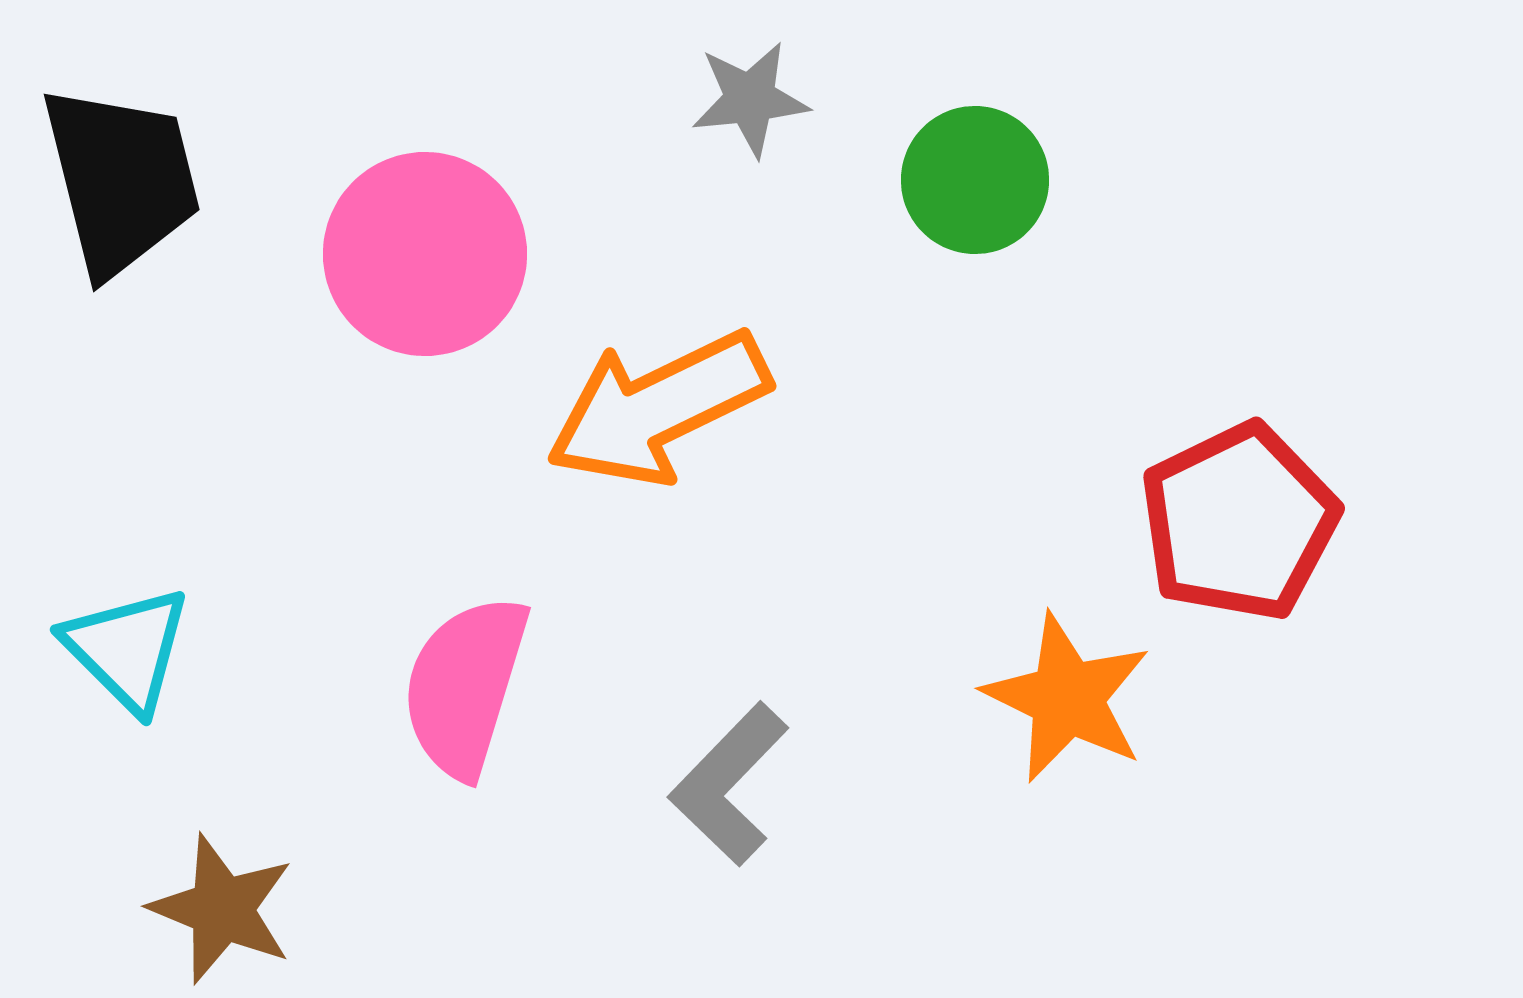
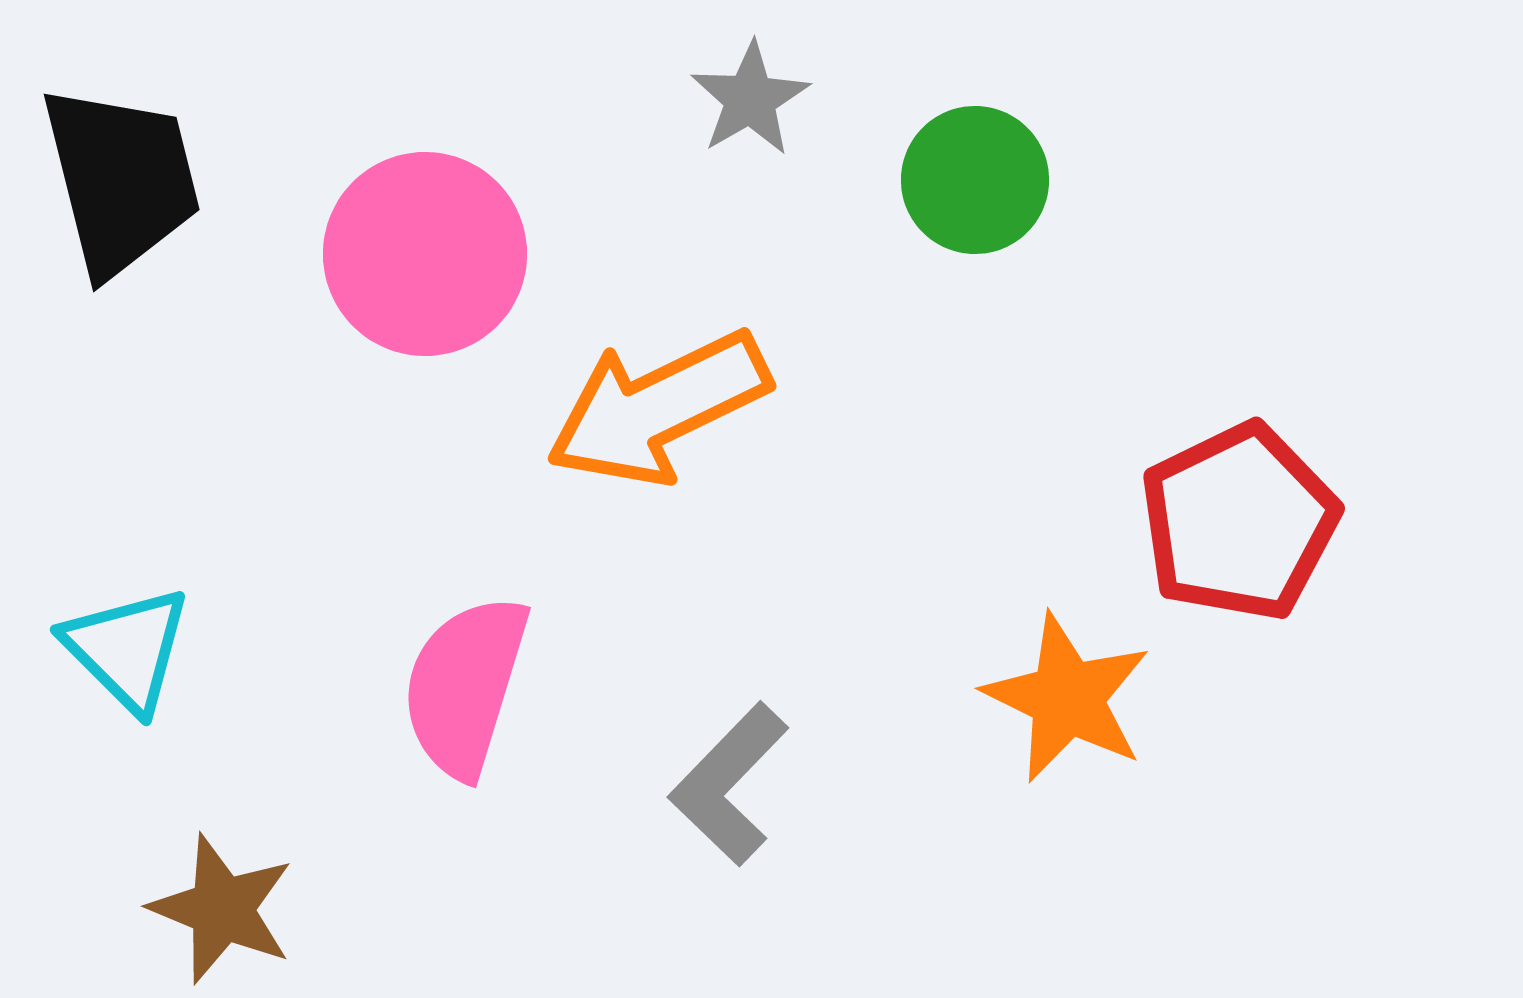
gray star: rotated 24 degrees counterclockwise
